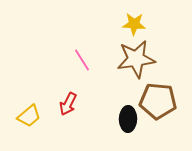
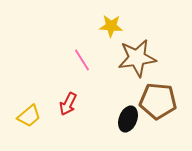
yellow star: moved 23 px left, 2 px down
brown star: moved 1 px right, 1 px up
black ellipse: rotated 20 degrees clockwise
